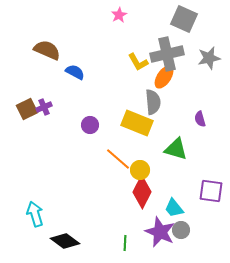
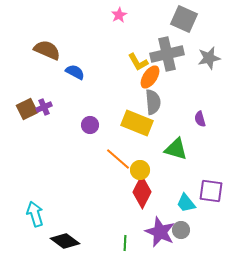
orange ellipse: moved 14 px left
cyan trapezoid: moved 12 px right, 5 px up
